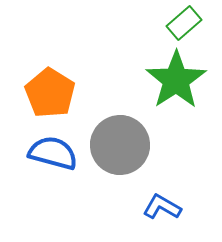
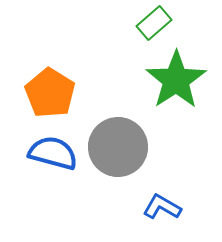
green rectangle: moved 30 px left
gray circle: moved 2 px left, 2 px down
